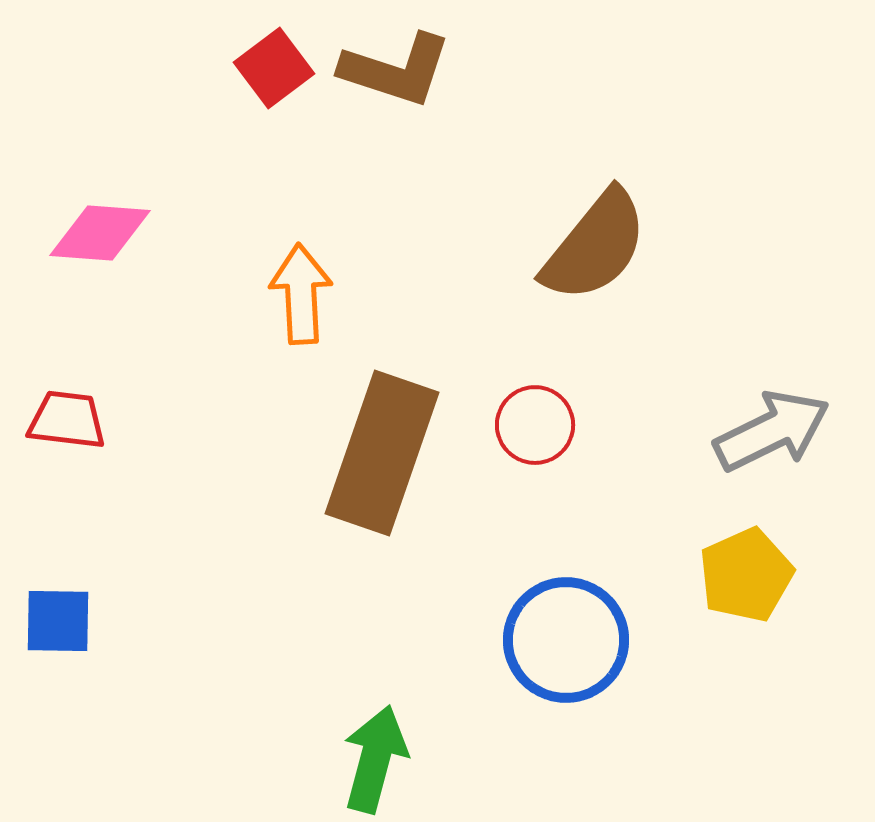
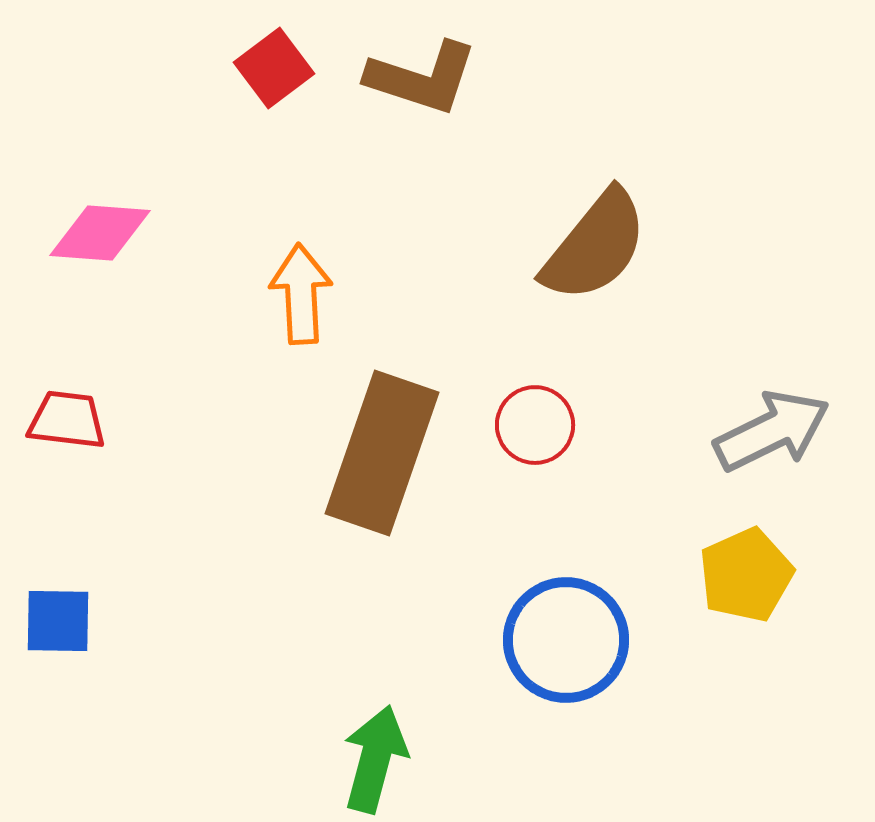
brown L-shape: moved 26 px right, 8 px down
